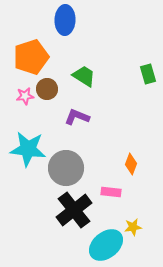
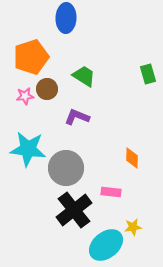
blue ellipse: moved 1 px right, 2 px up
orange diamond: moved 1 px right, 6 px up; rotated 20 degrees counterclockwise
